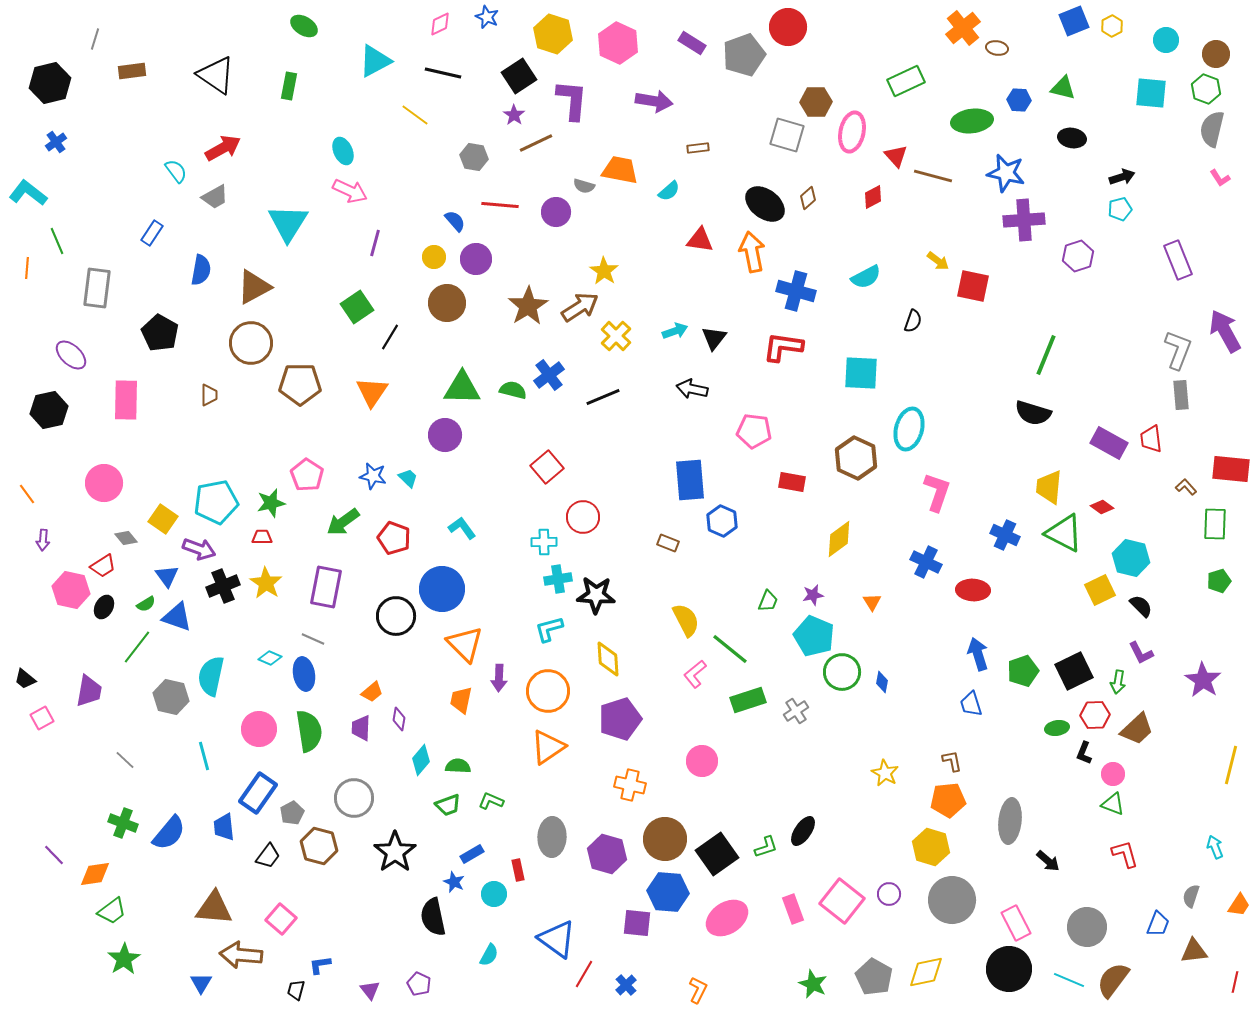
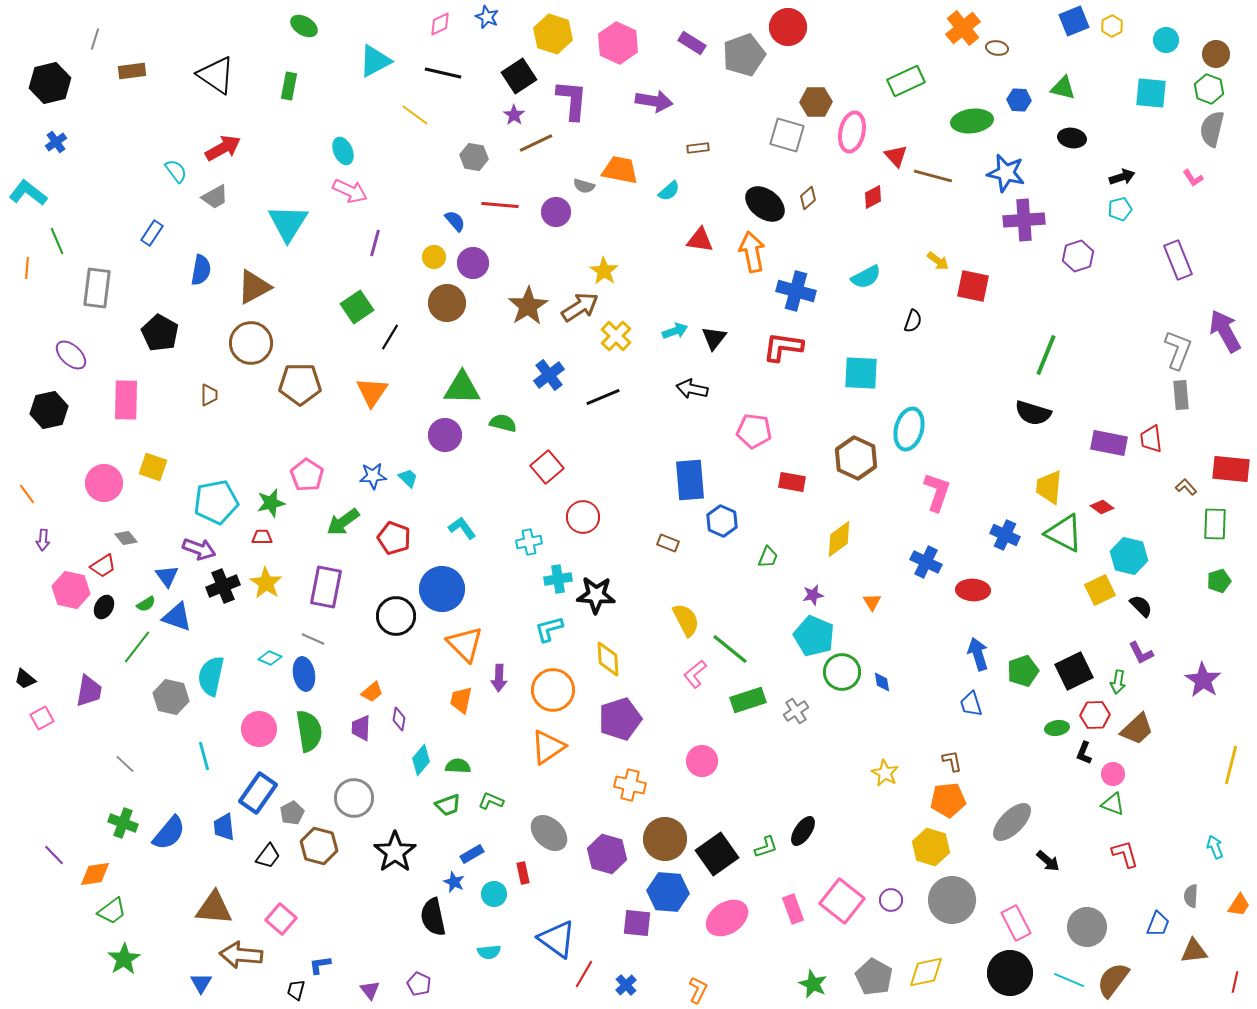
green hexagon at (1206, 89): moved 3 px right
pink L-shape at (1220, 178): moved 27 px left
purple circle at (476, 259): moved 3 px left, 4 px down
green semicircle at (513, 390): moved 10 px left, 33 px down
purple rectangle at (1109, 443): rotated 18 degrees counterclockwise
blue star at (373, 476): rotated 16 degrees counterclockwise
yellow square at (163, 519): moved 10 px left, 52 px up; rotated 16 degrees counterclockwise
cyan cross at (544, 542): moved 15 px left; rotated 10 degrees counterclockwise
cyan hexagon at (1131, 558): moved 2 px left, 2 px up
green trapezoid at (768, 601): moved 44 px up
blue diamond at (882, 682): rotated 20 degrees counterclockwise
orange circle at (548, 691): moved 5 px right, 1 px up
gray line at (125, 760): moved 4 px down
gray ellipse at (1010, 821): moved 2 px right, 1 px down; rotated 39 degrees clockwise
gray ellipse at (552, 837): moved 3 px left, 4 px up; rotated 48 degrees counterclockwise
red rectangle at (518, 870): moved 5 px right, 3 px down
purple circle at (889, 894): moved 2 px right, 6 px down
gray semicircle at (1191, 896): rotated 15 degrees counterclockwise
cyan semicircle at (489, 955): moved 3 px up; rotated 55 degrees clockwise
black circle at (1009, 969): moved 1 px right, 4 px down
